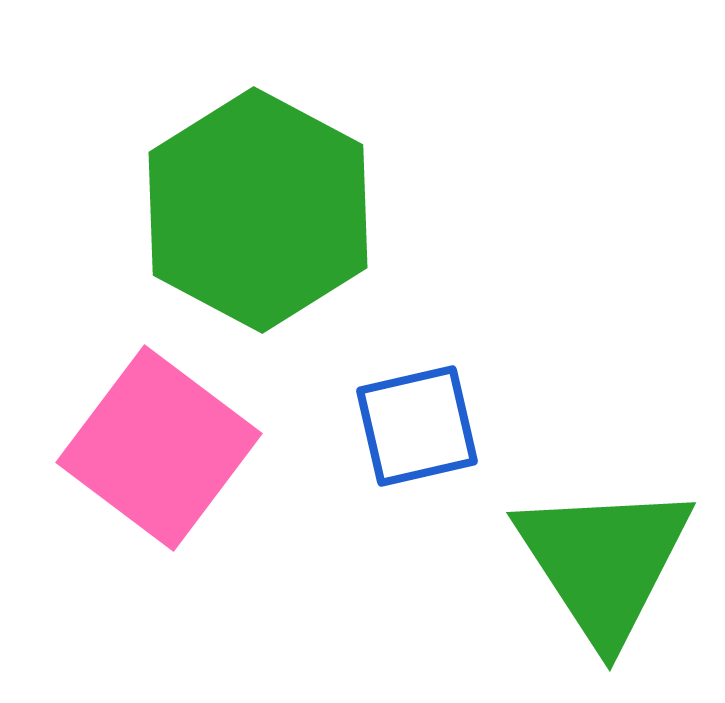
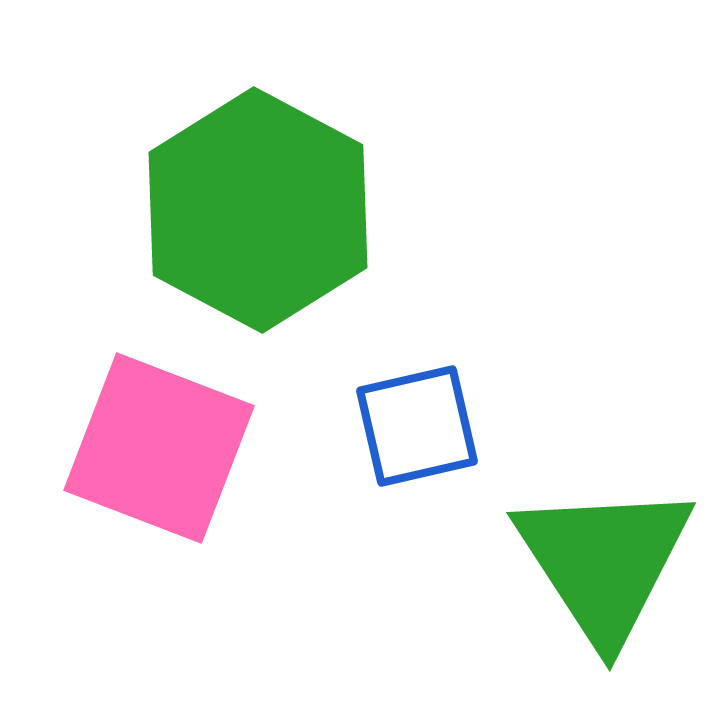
pink square: rotated 16 degrees counterclockwise
